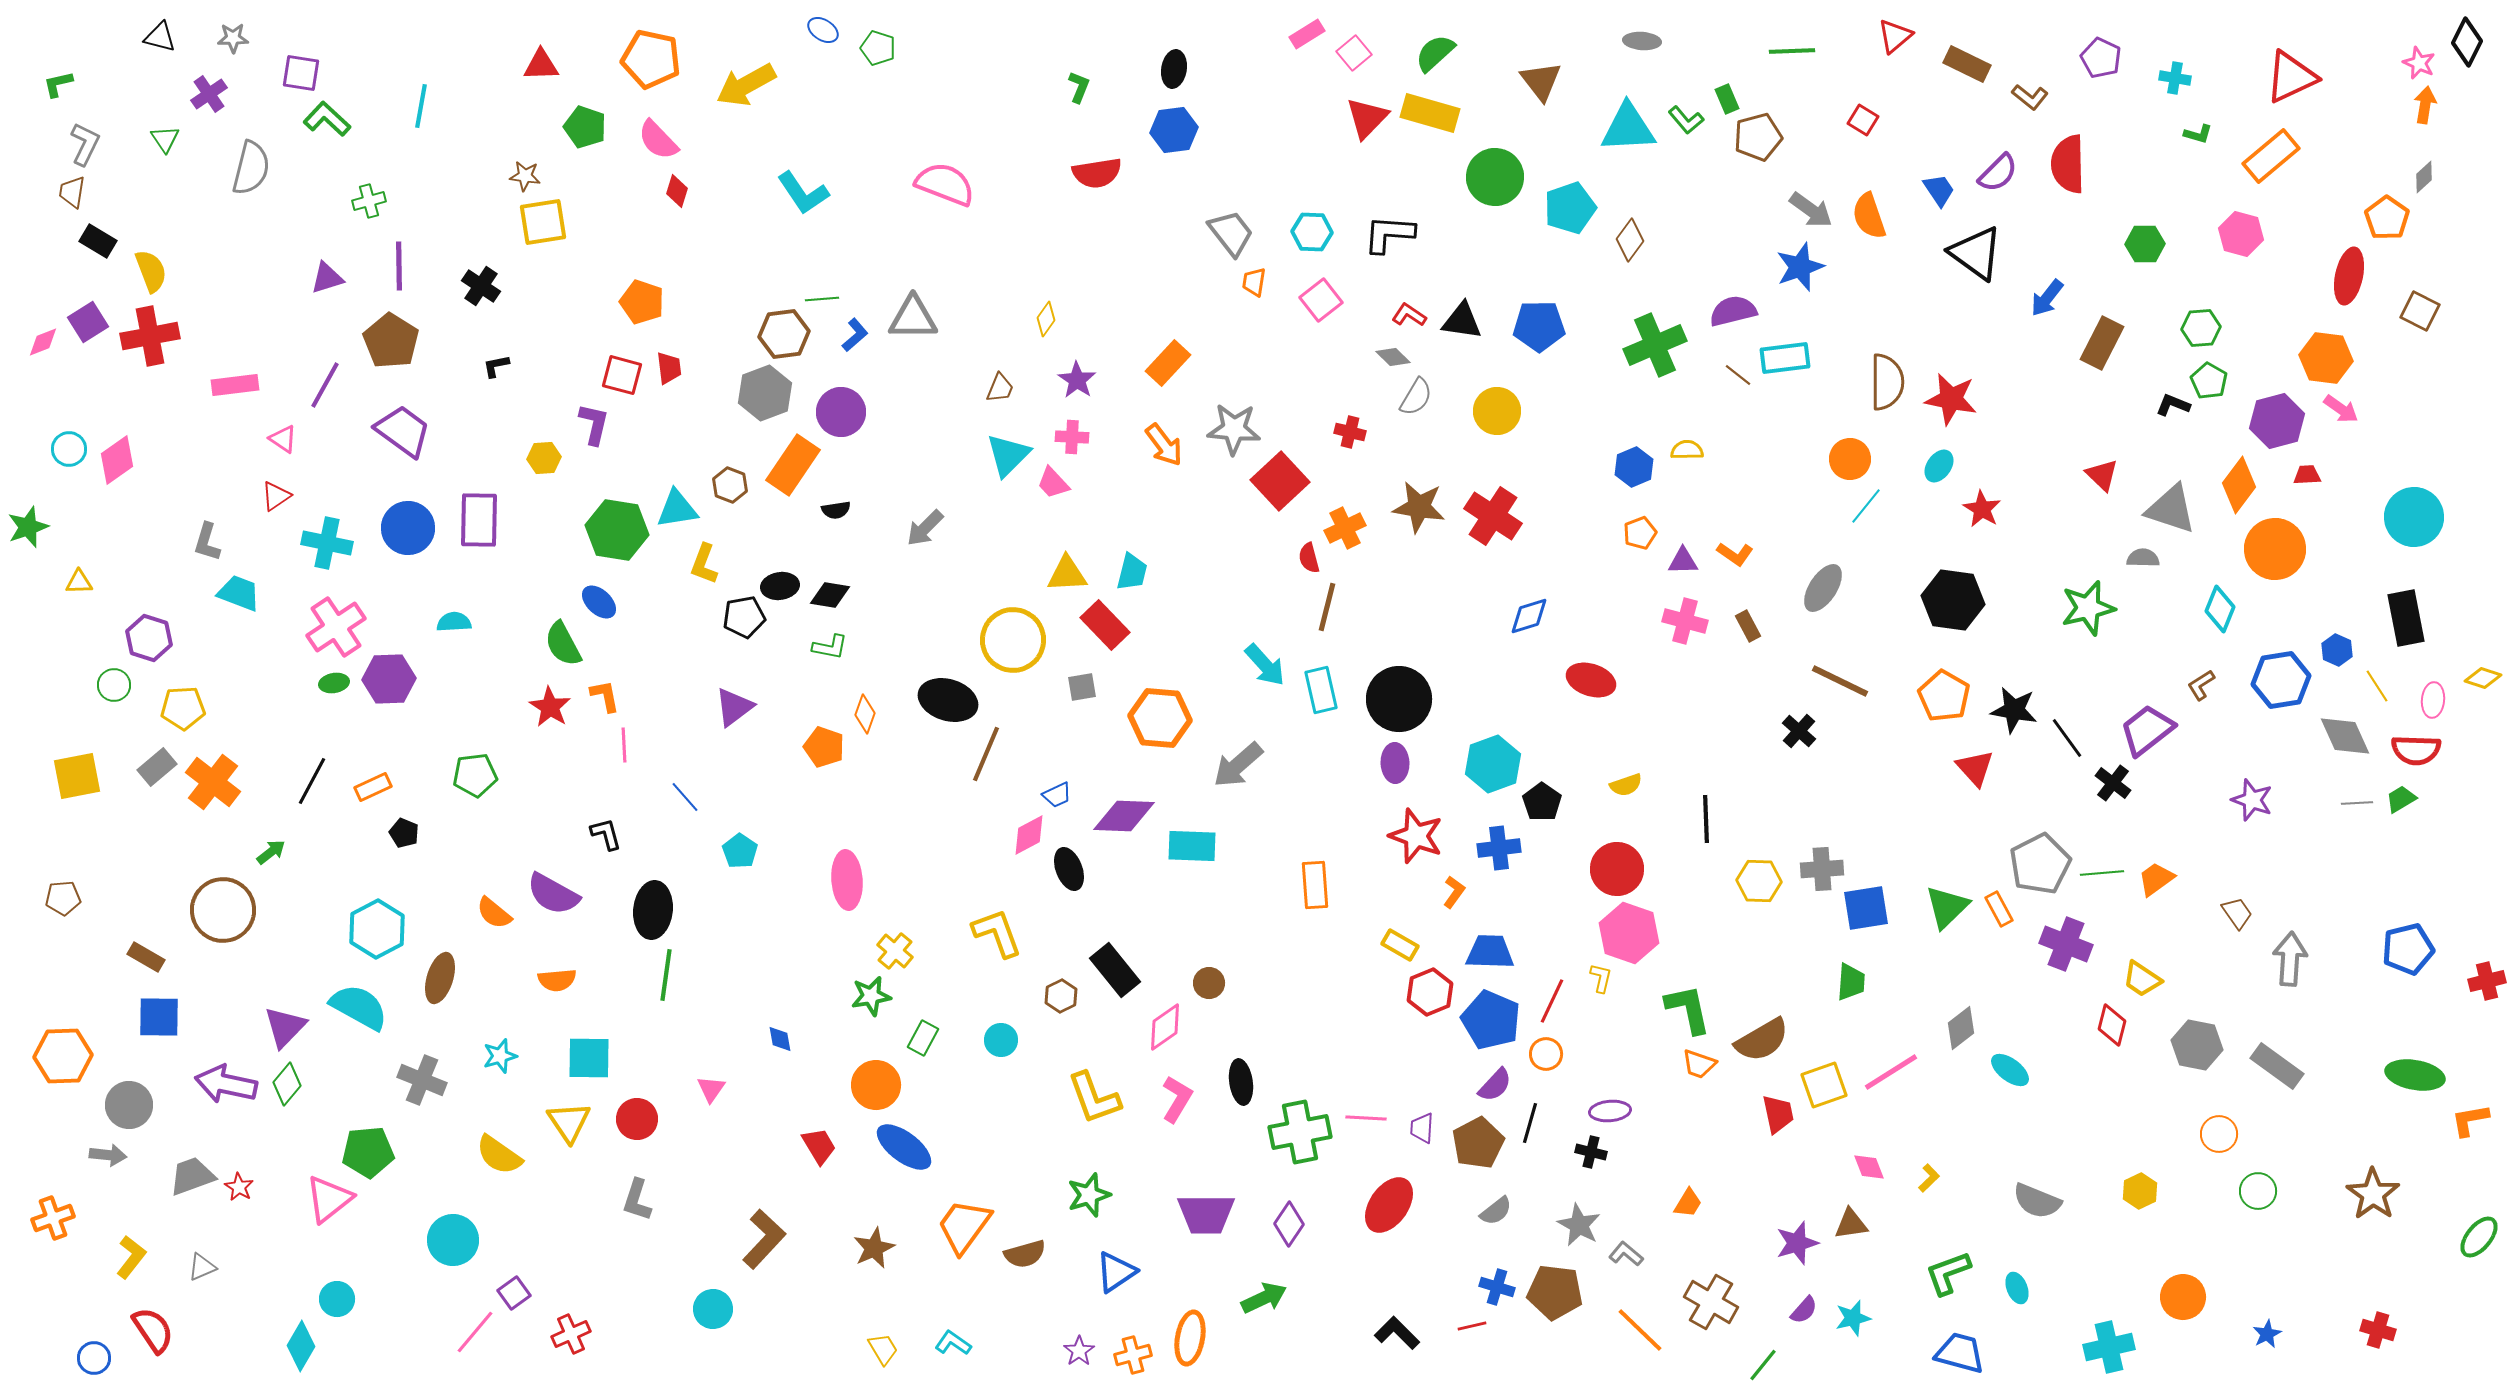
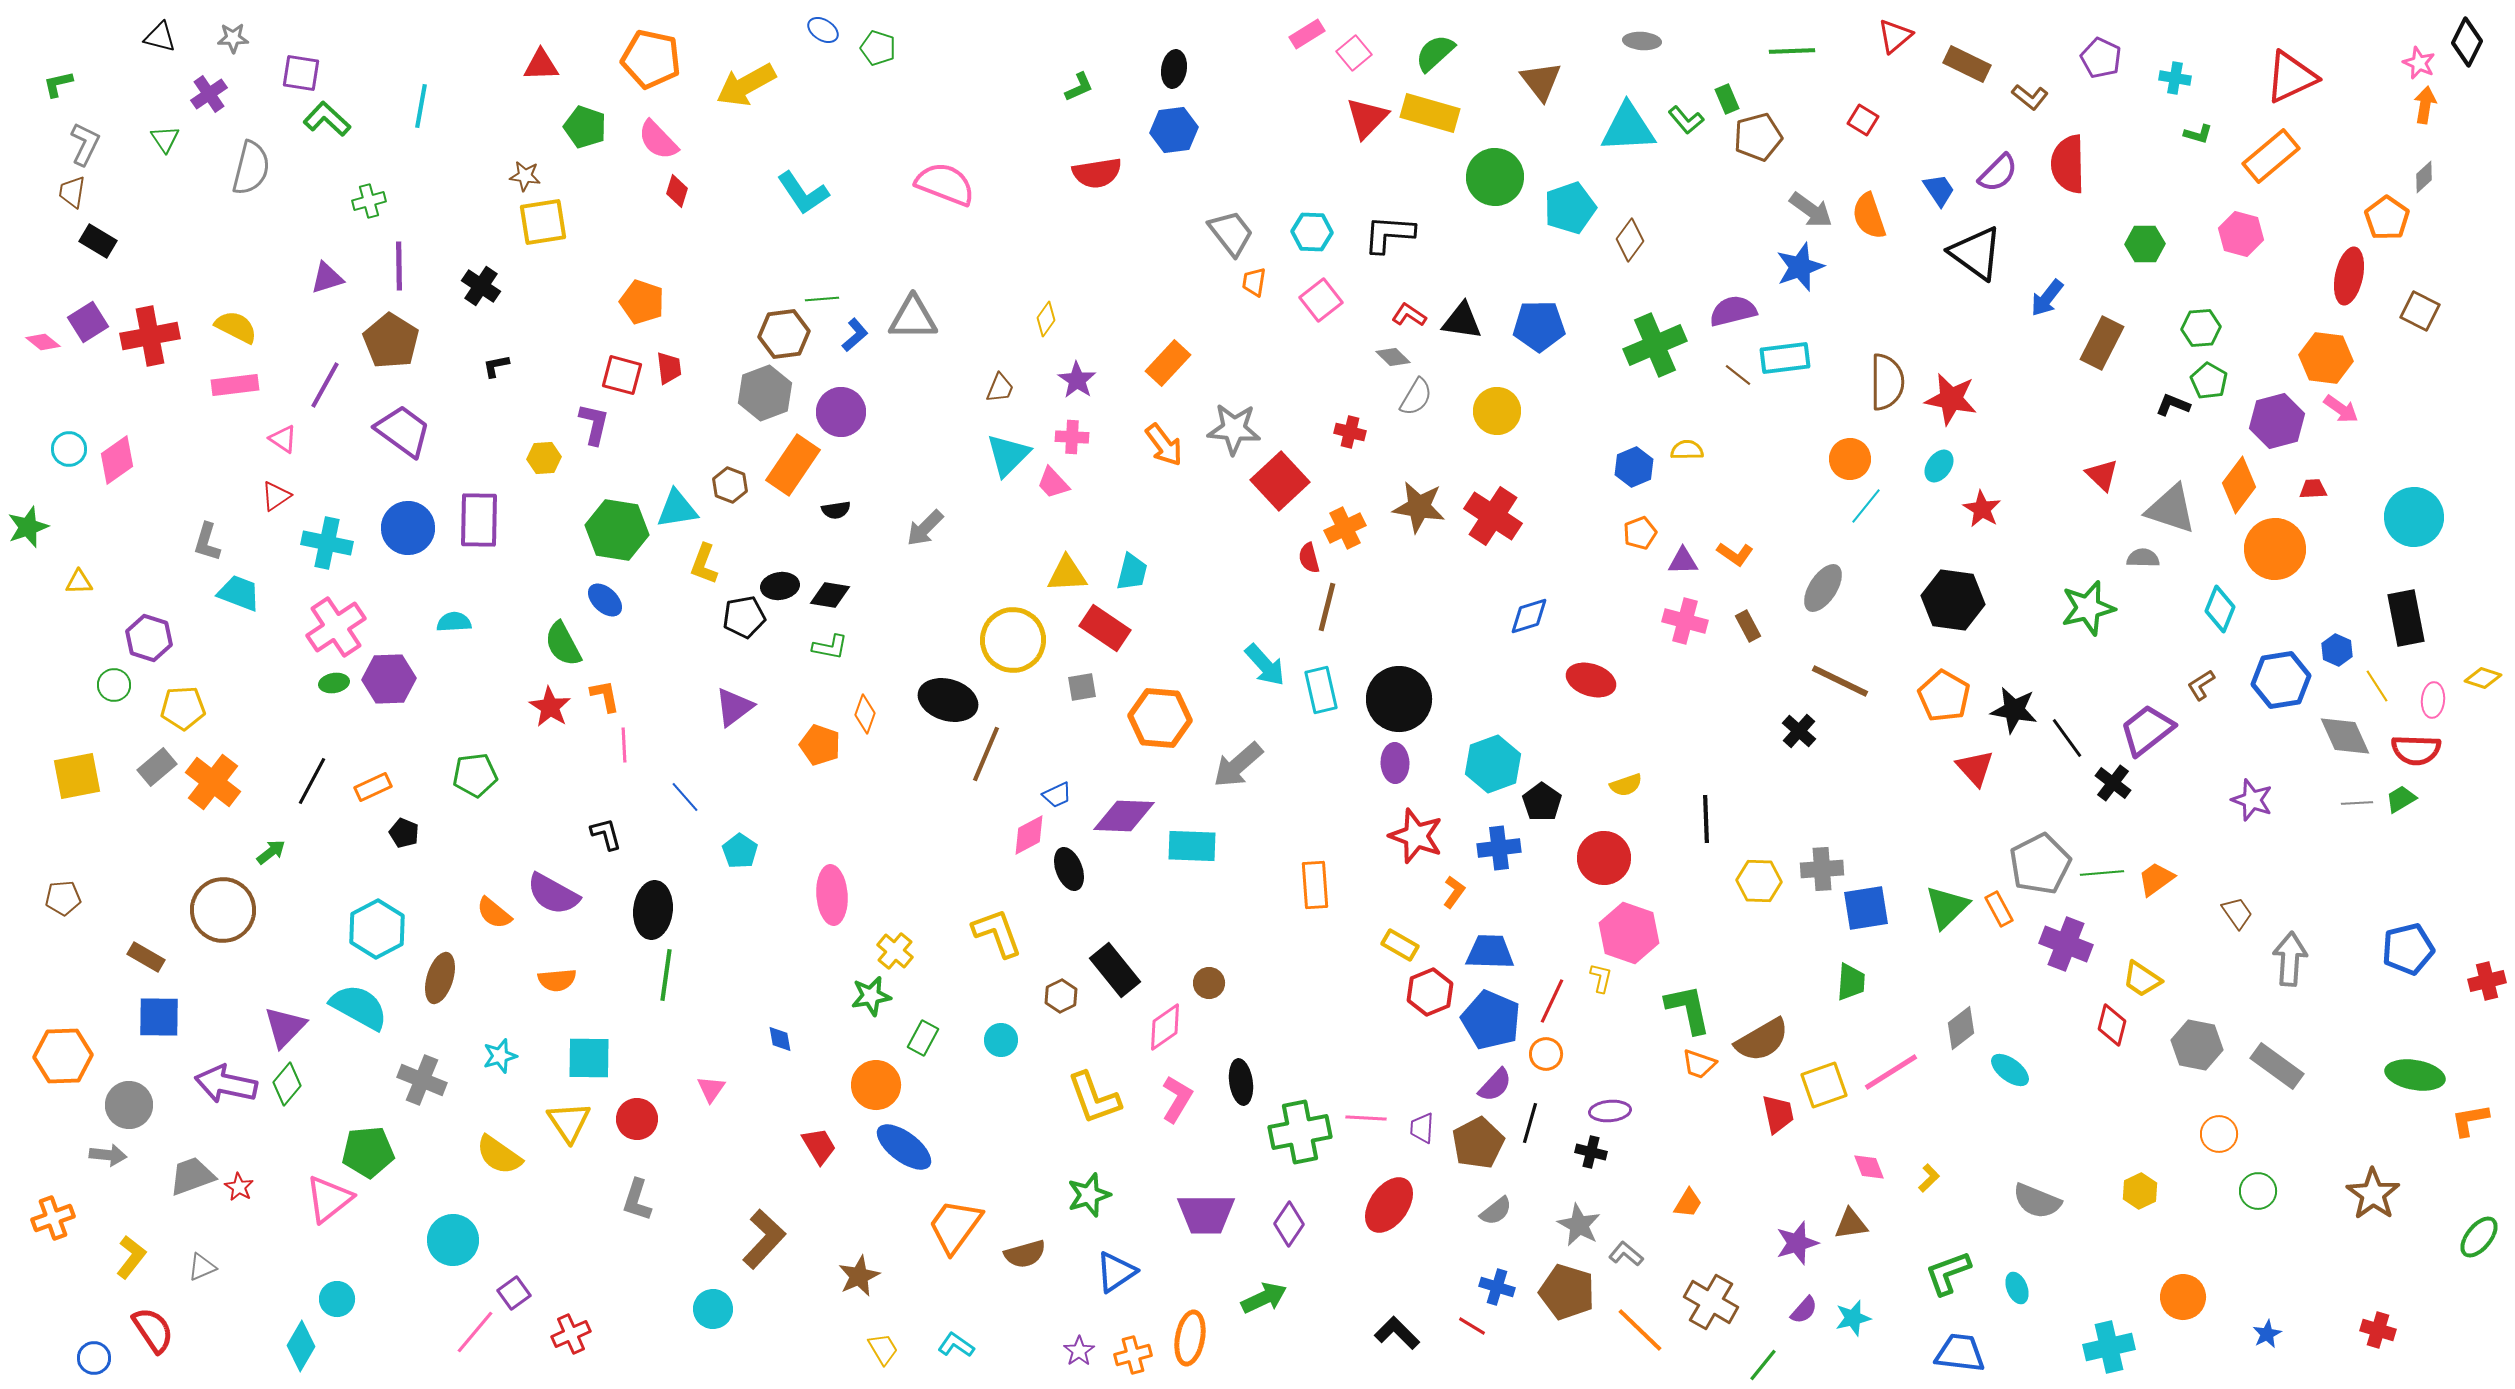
green L-shape at (1079, 87): rotated 44 degrees clockwise
yellow semicircle at (151, 271): moved 85 px right, 56 px down; rotated 42 degrees counterclockwise
pink diamond at (43, 342): rotated 60 degrees clockwise
red trapezoid at (2307, 475): moved 6 px right, 14 px down
blue ellipse at (599, 602): moved 6 px right, 2 px up
red rectangle at (1105, 625): moved 3 px down; rotated 12 degrees counterclockwise
orange pentagon at (824, 747): moved 4 px left, 2 px up
red circle at (1617, 869): moved 13 px left, 11 px up
pink ellipse at (847, 880): moved 15 px left, 15 px down
orange trapezoid at (964, 1226): moved 9 px left
brown star at (874, 1248): moved 15 px left, 28 px down
brown pentagon at (1555, 1292): moved 12 px right; rotated 10 degrees clockwise
red line at (1472, 1326): rotated 44 degrees clockwise
cyan L-shape at (953, 1343): moved 3 px right, 2 px down
blue trapezoid at (1960, 1353): rotated 8 degrees counterclockwise
